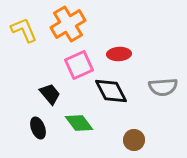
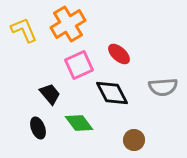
red ellipse: rotated 45 degrees clockwise
black diamond: moved 1 px right, 2 px down
